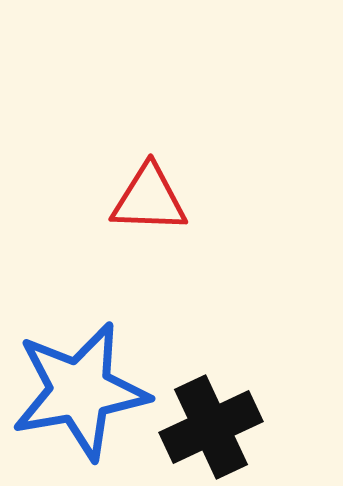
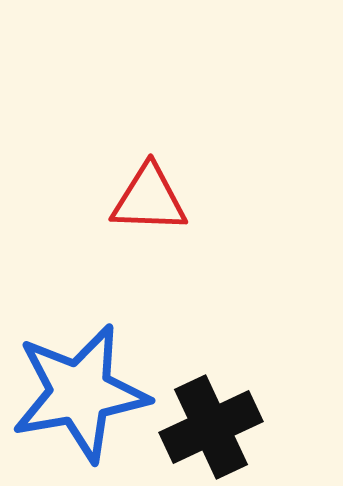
blue star: moved 2 px down
